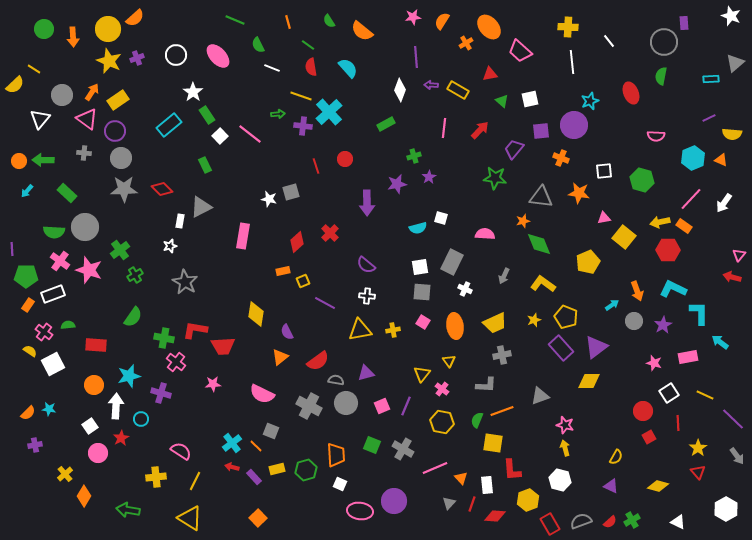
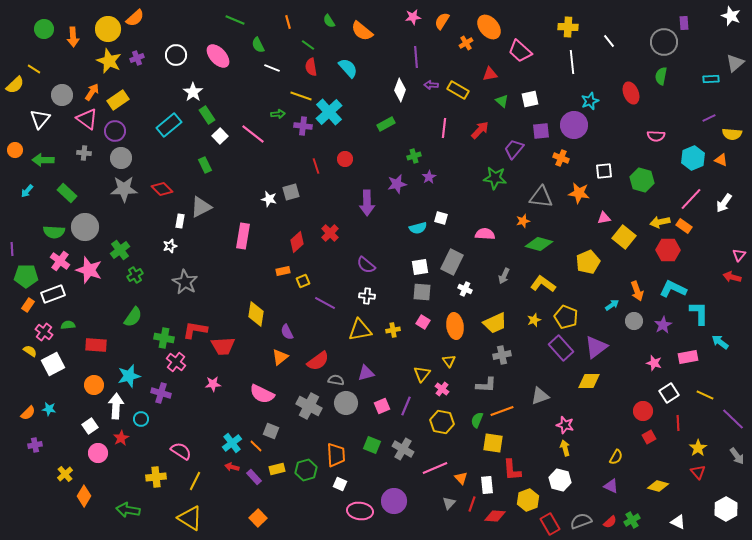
pink line at (250, 134): moved 3 px right
orange circle at (19, 161): moved 4 px left, 11 px up
green diamond at (539, 244): rotated 52 degrees counterclockwise
